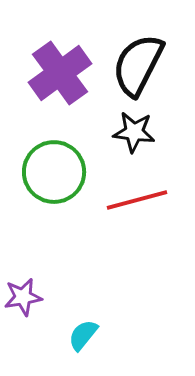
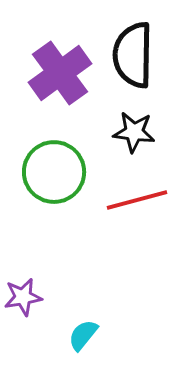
black semicircle: moved 5 px left, 10 px up; rotated 26 degrees counterclockwise
